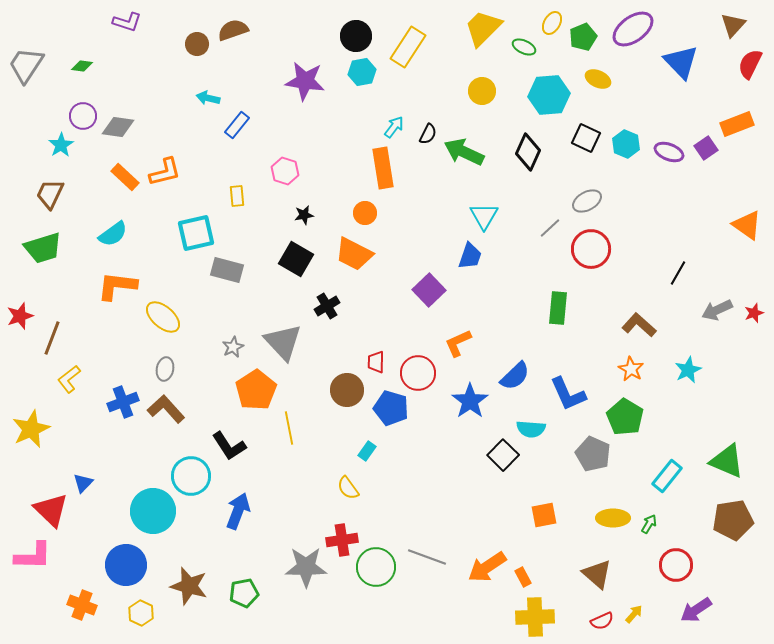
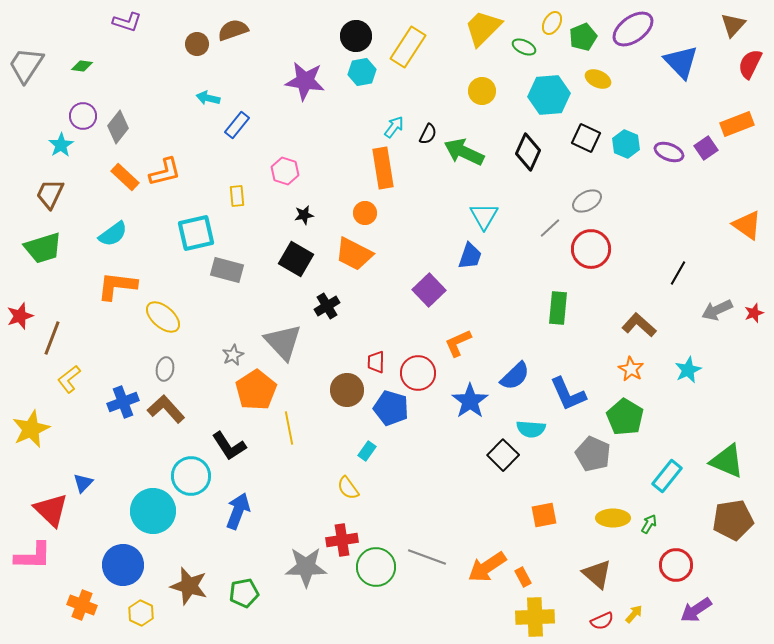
gray diamond at (118, 127): rotated 60 degrees counterclockwise
gray star at (233, 347): moved 8 px down
blue circle at (126, 565): moved 3 px left
